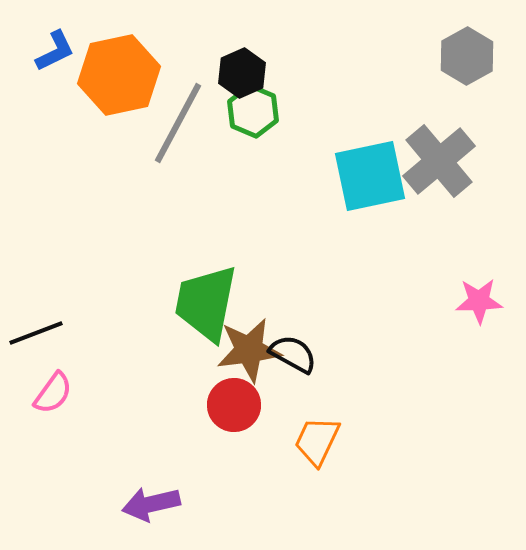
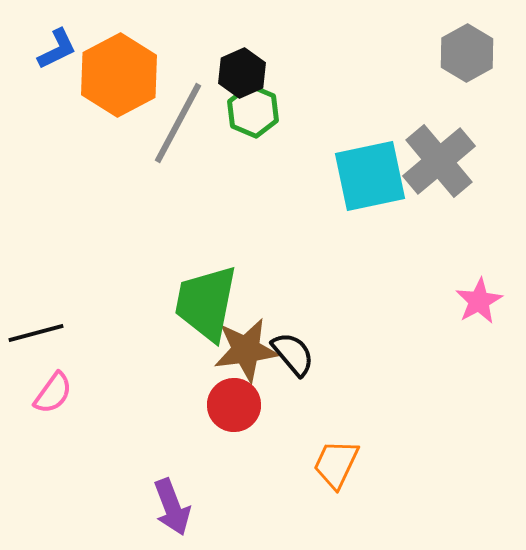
blue L-shape: moved 2 px right, 2 px up
gray hexagon: moved 3 px up
orange hexagon: rotated 16 degrees counterclockwise
pink star: rotated 27 degrees counterclockwise
black line: rotated 6 degrees clockwise
brown star: moved 3 px left
black semicircle: rotated 21 degrees clockwise
orange trapezoid: moved 19 px right, 23 px down
purple arrow: moved 21 px right, 3 px down; rotated 98 degrees counterclockwise
